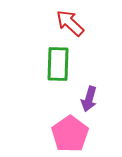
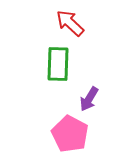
purple arrow: rotated 15 degrees clockwise
pink pentagon: rotated 9 degrees counterclockwise
